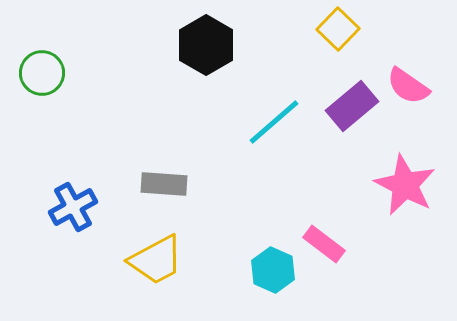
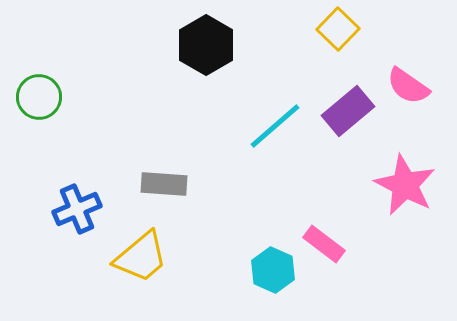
green circle: moved 3 px left, 24 px down
purple rectangle: moved 4 px left, 5 px down
cyan line: moved 1 px right, 4 px down
blue cross: moved 4 px right, 2 px down; rotated 6 degrees clockwise
yellow trapezoid: moved 15 px left, 3 px up; rotated 12 degrees counterclockwise
